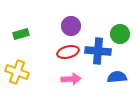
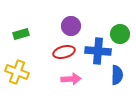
red ellipse: moved 4 px left
blue semicircle: moved 2 px up; rotated 96 degrees clockwise
